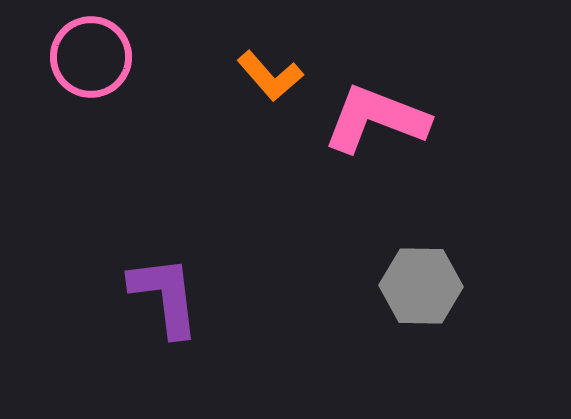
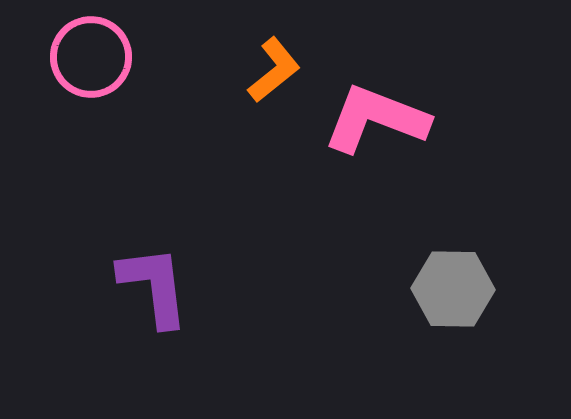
orange L-shape: moved 4 px right, 6 px up; rotated 88 degrees counterclockwise
gray hexagon: moved 32 px right, 3 px down
purple L-shape: moved 11 px left, 10 px up
